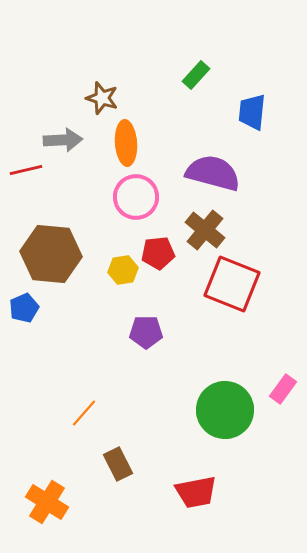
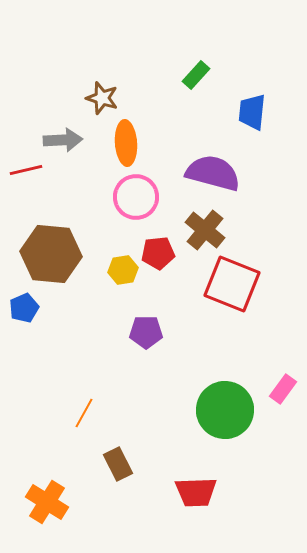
orange line: rotated 12 degrees counterclockwise
red trapezoid: rotated 9 degrees clockwise
